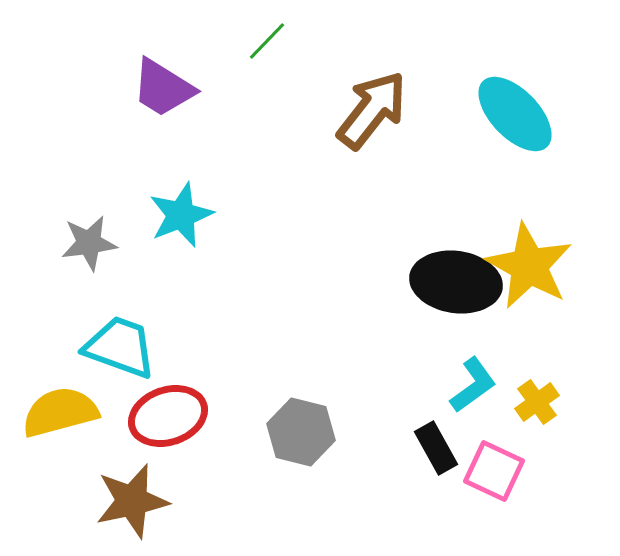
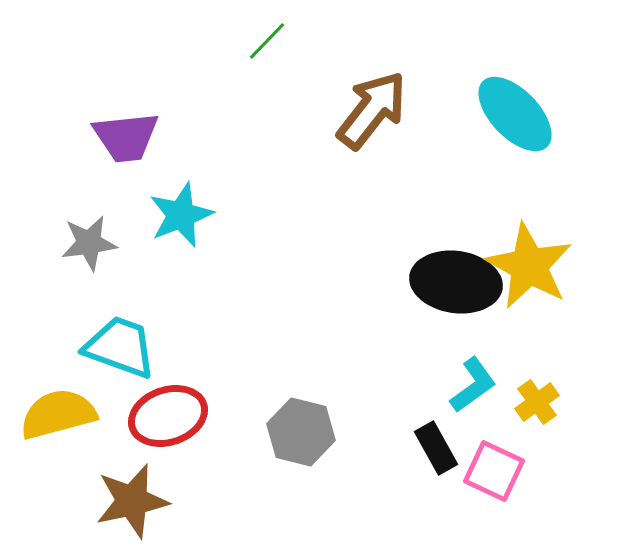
purple trapezoid: moved 37 px left, 49 px down; rotated 38 degrees counterclockwise
yellow semicircle: moved 2 px left, 2 px down
